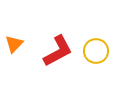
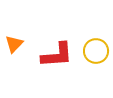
red L-shape: moved 1 px left, 4 px down; rotated 24 degrees clockwise
